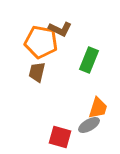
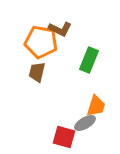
orange trapezoid: moved 2 px left, 2 px up
gray ellipse: moved 4 px left, 2 px up
red square: moved 4 px right
